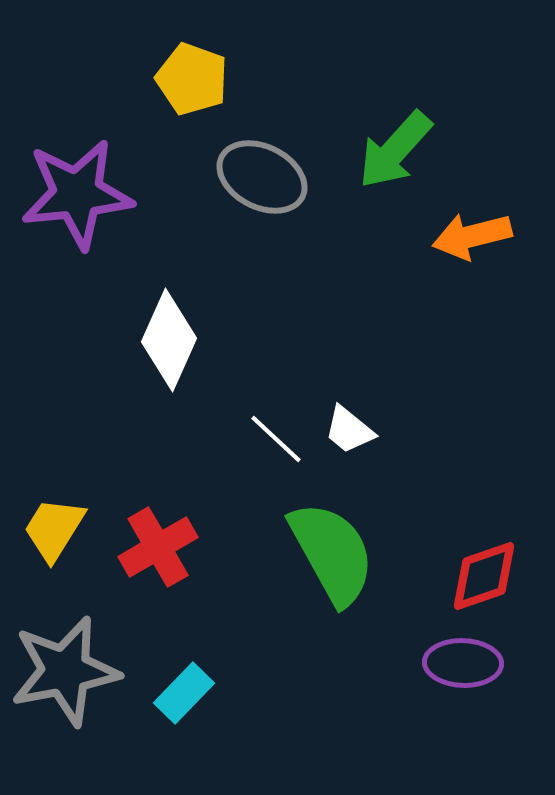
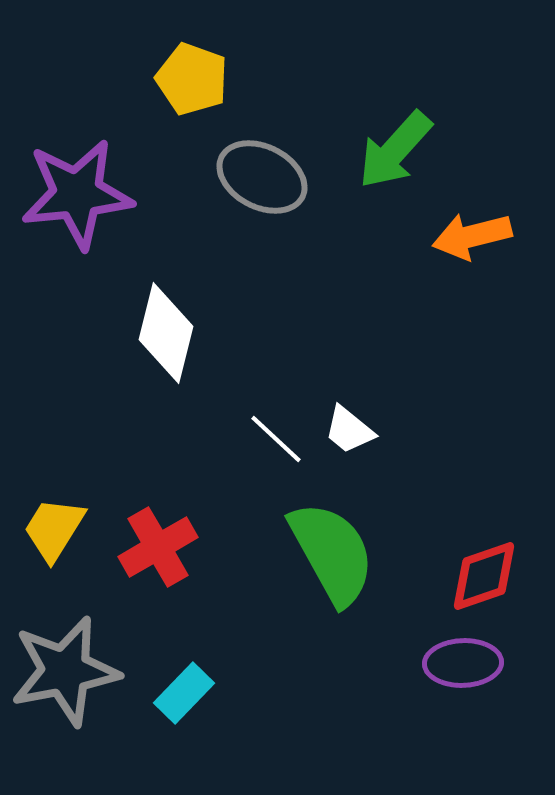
white diamond: moved 3 px left, 7 px up; rotated 10 degrees counterclockwise
purple ellipse: rotated 4 degrees counterclockwise
